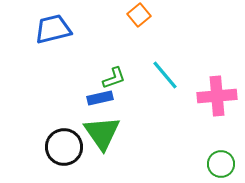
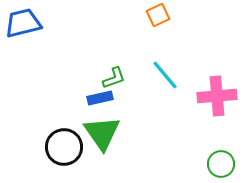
orange square: moved 19 px right; rotated 15 degrees clockwise
blue trapezoid: moved 30 px left, 6 px up
